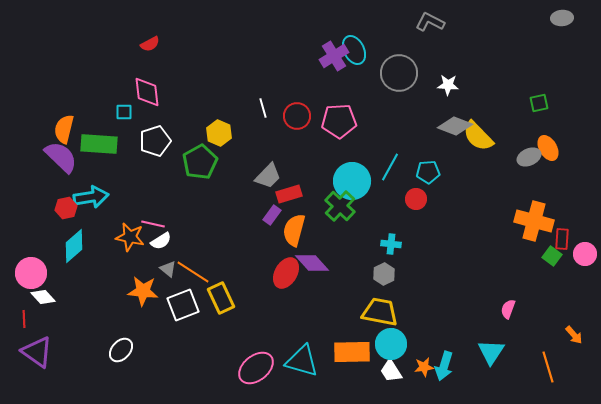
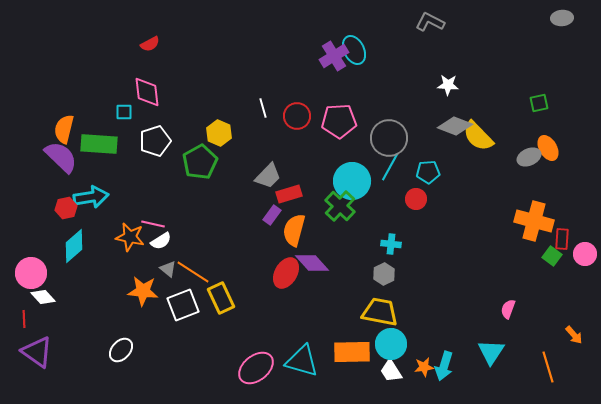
gray circle at (399, 73): moved 10 px left, 65 px down
